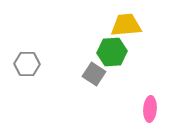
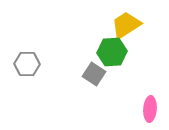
yellow trapezoid: rotated 28 degrees counterclockwise
